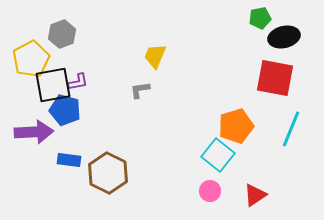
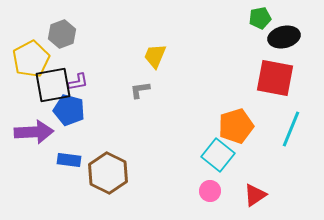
blue pentagon: moved 4 px right
